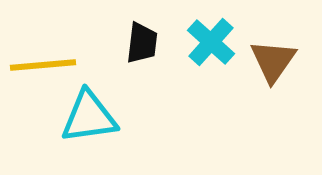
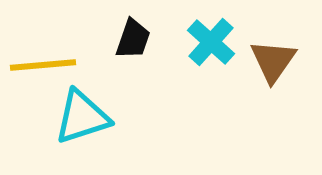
black trapezoid: moved 9 px left, 4 px up; rotated 12 degrees clockwise
cyan triangle: moved 7 px left; rotated 10 degrees counterclockwise
